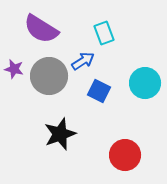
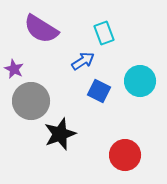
purple star: rotated 12 degrees clockwise
gray circle: moved 18 px left, 25 px down
cyan circle: moved 5 px left, 2 px up
